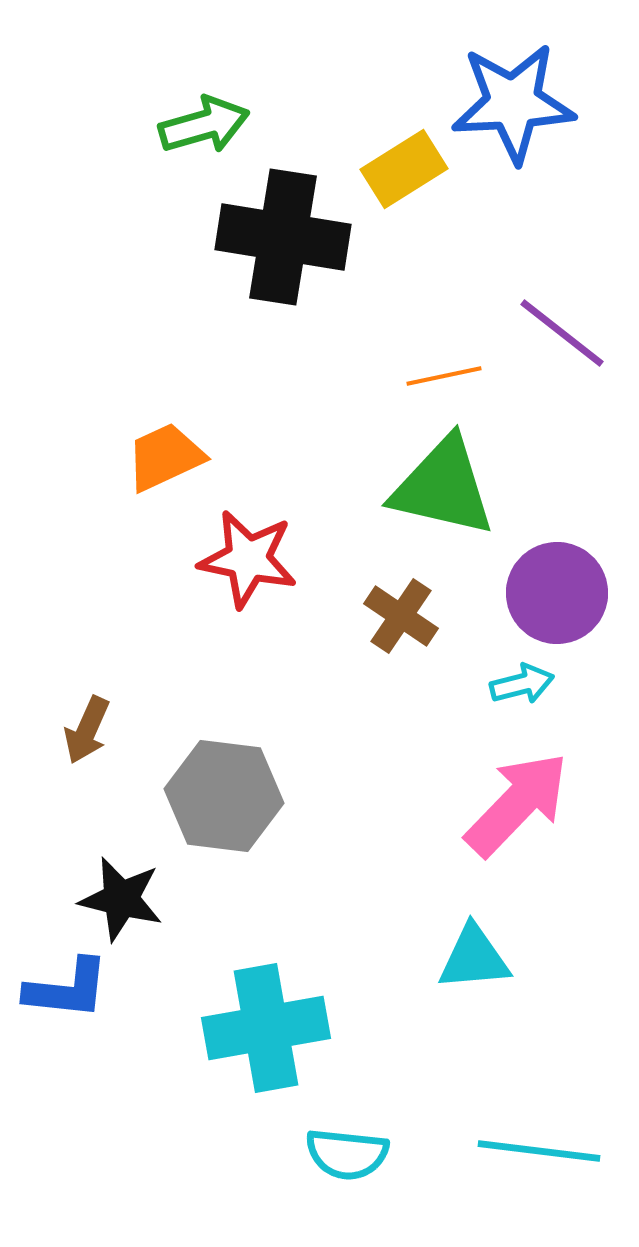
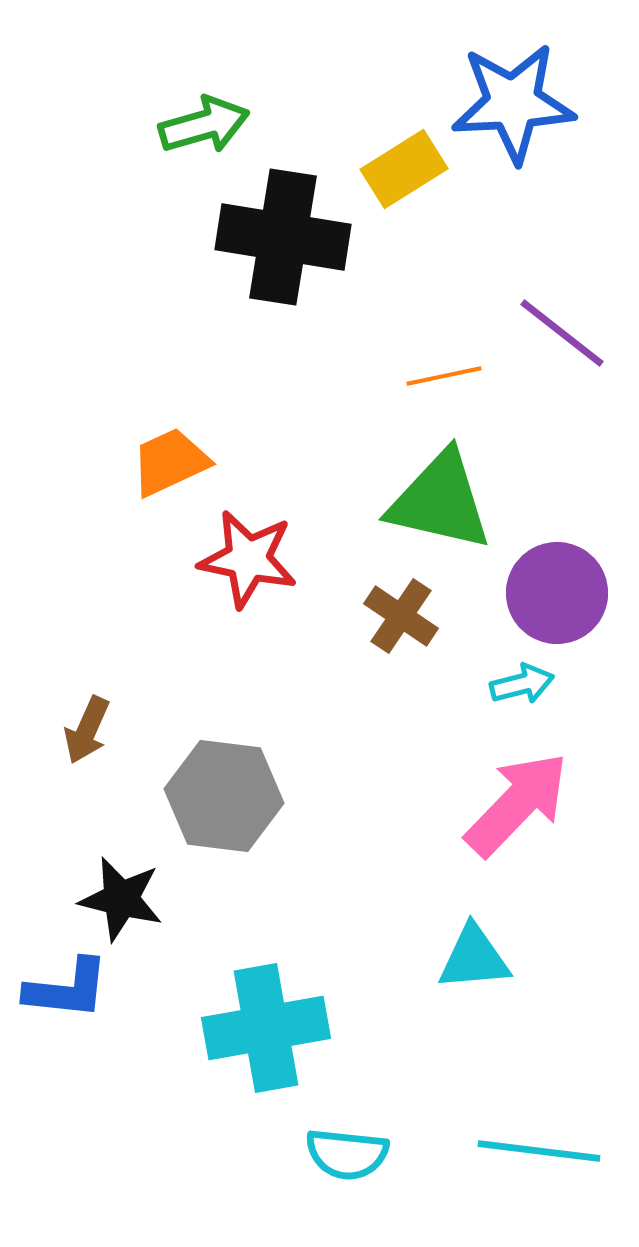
orange trapezoid: moved 5 px right, 5 px down
green triangle: moved 3 px left, 14 px down
